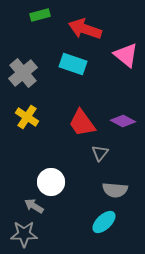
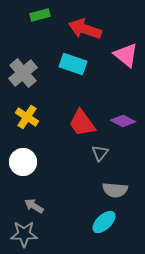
white circle: moved 28 px left, 20 px up
